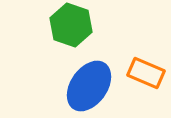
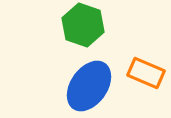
green hexagon: moved 12 px right
